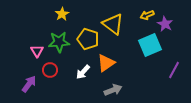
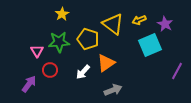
yellow arrow: moved 8 px left, 5 px down
purple line: moved 3 px right, 1 px down
